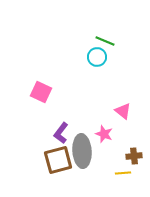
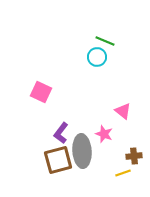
yellow line: rotated 14 degrees counterclockwise
